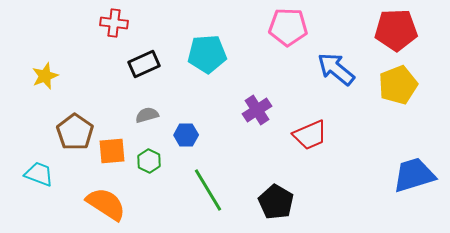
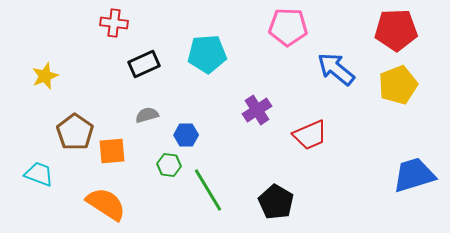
green hexagon: moved 20 px right, 4 px down; rotated 20 degrees counterclockwise
